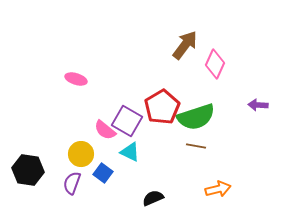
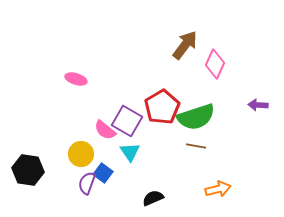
cyan triangle: rotated 30 degrees clockwise
purple semicircle: moved 15 px right
